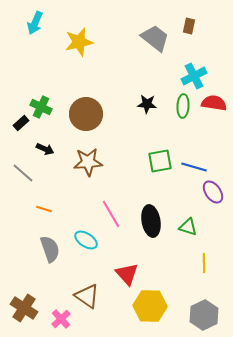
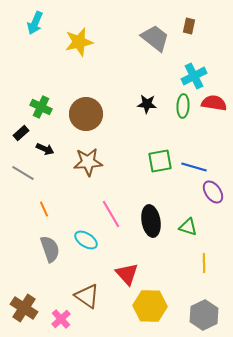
black rectangle: moved 10 px down
gray line: rotated 10 degrees counterclockwise
orange line: rotated 49 degrees clockwise
